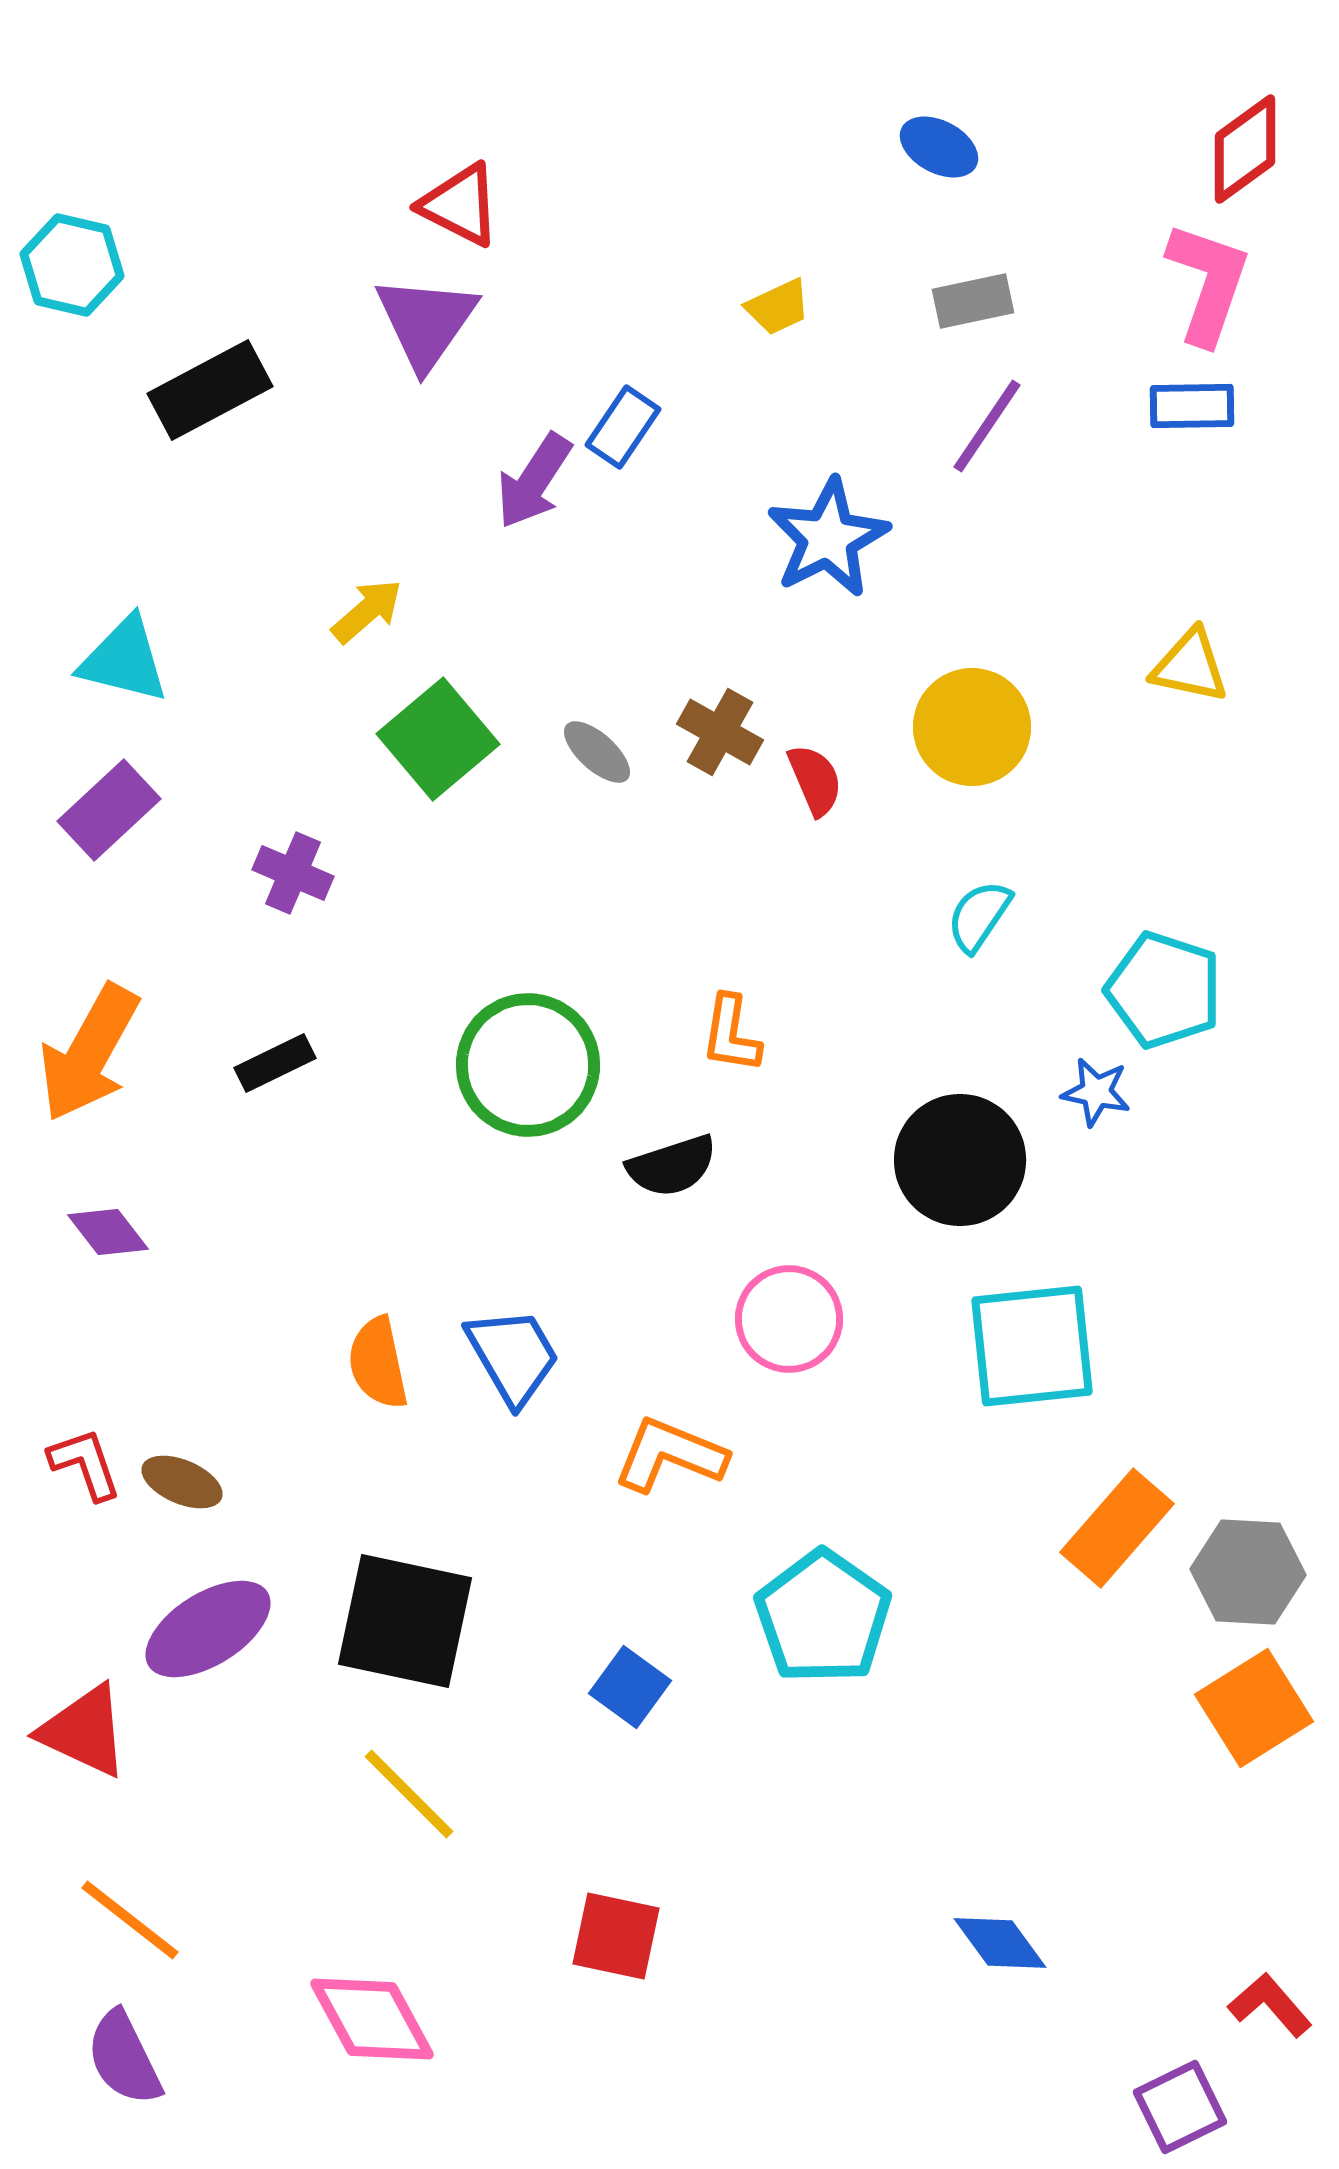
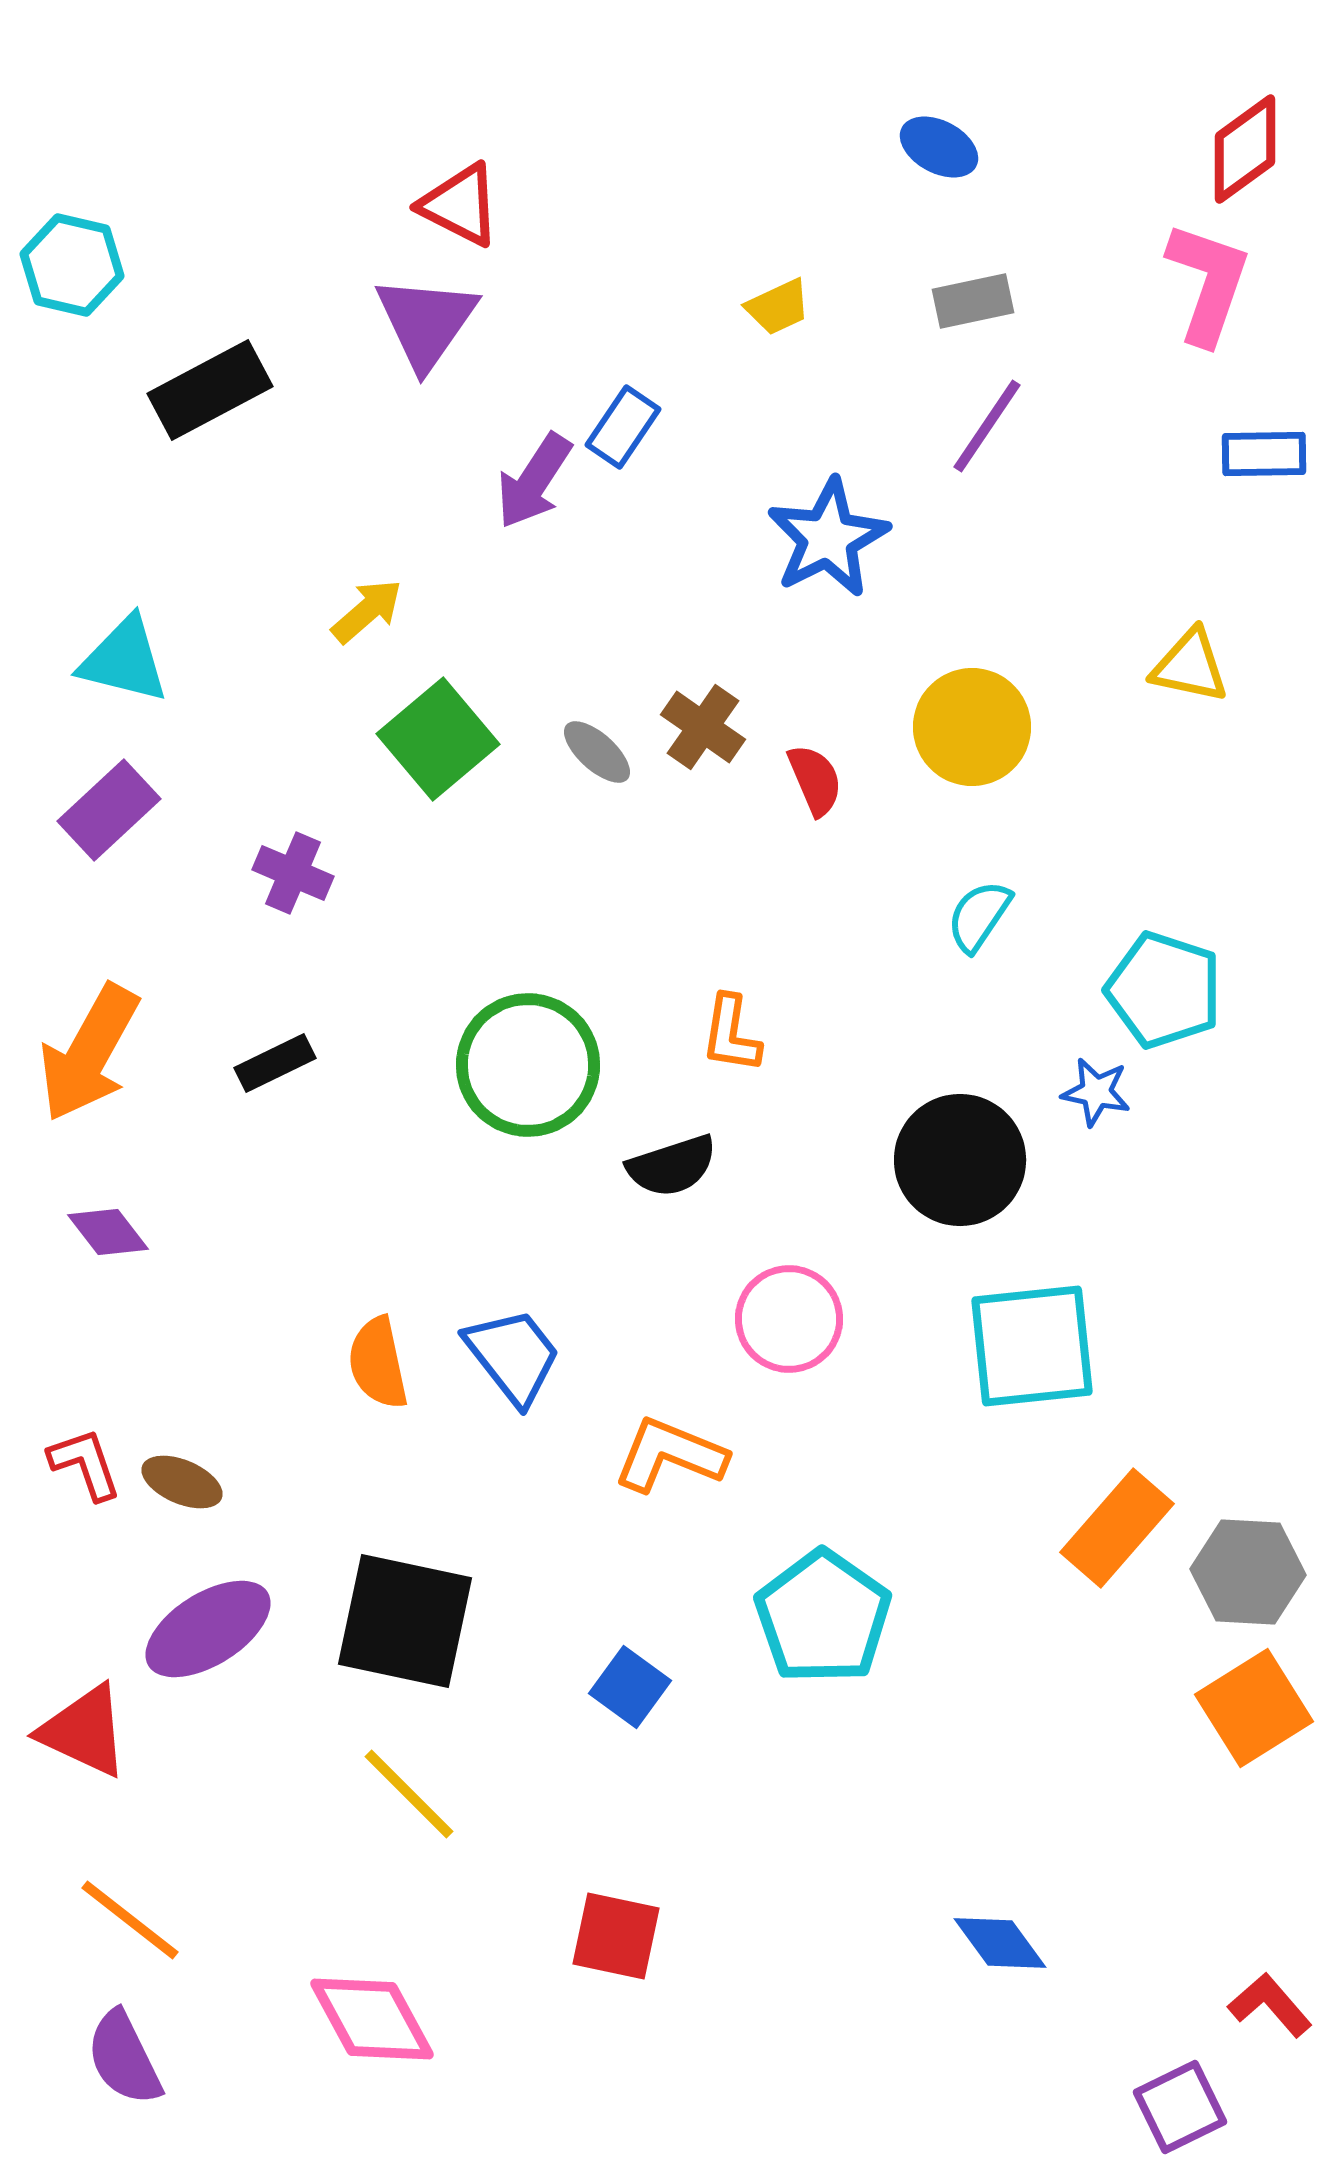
blue rectangle at (1192, 406): moved 72 px right, 48 px down
brown cross at (720, 732): moved 17 px left, 5 px up; rotated 6 degrees clockwise
blue trapezoid at (513, 1356): rotated 8 degrees counterclockwise
